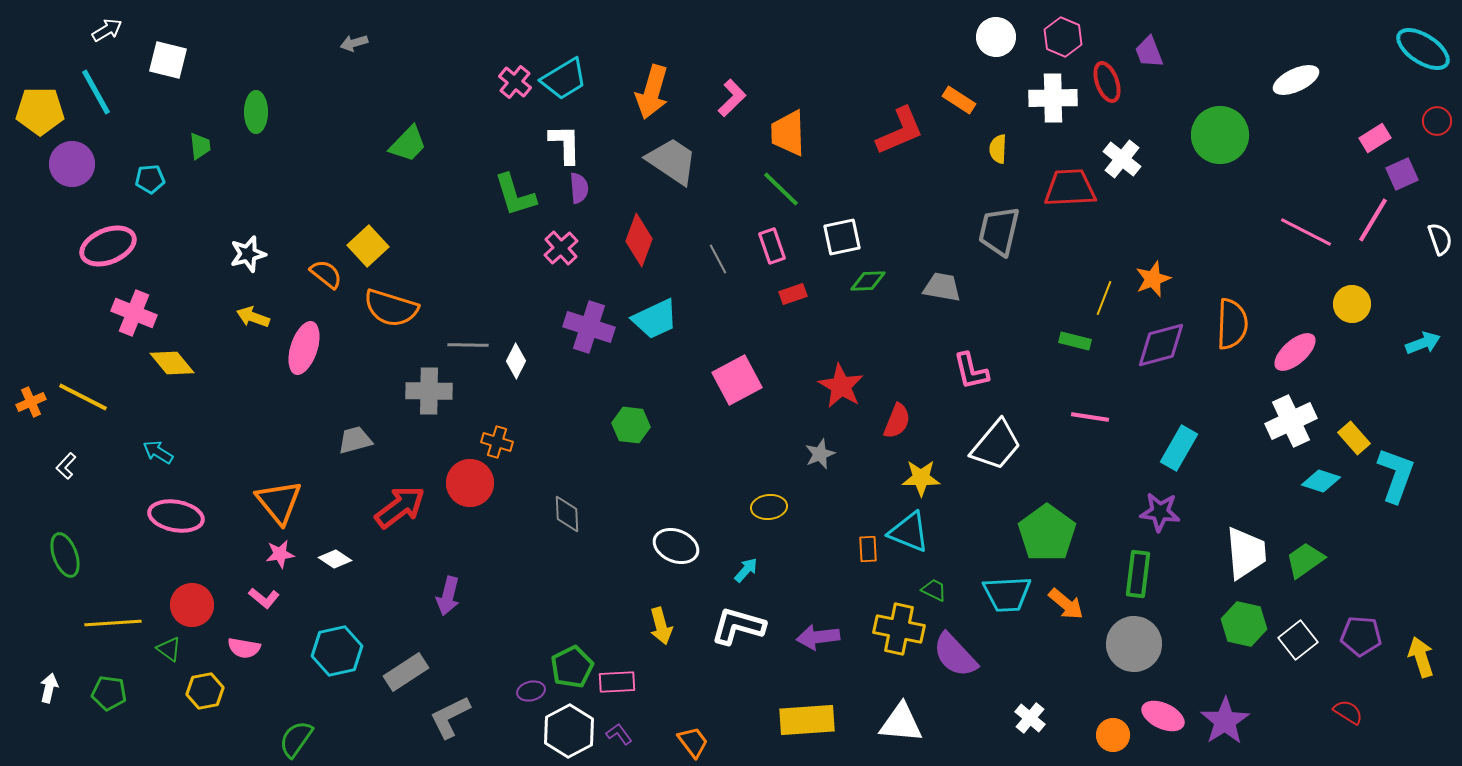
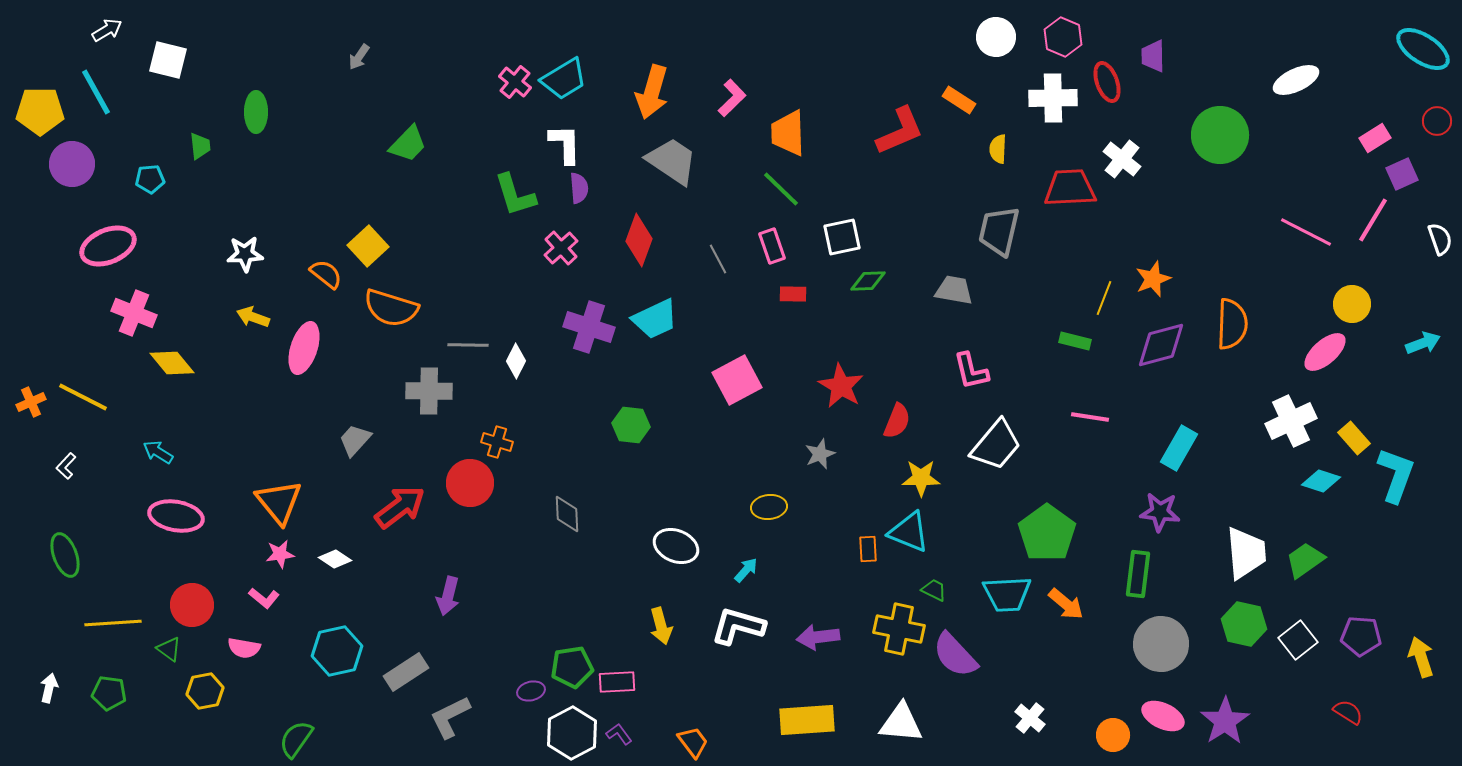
gray arrow at (354, 43): moved 5 px right, 14 px down; rotated 40 degrees counterclockwise
purple trapezoid at (1149, 52): moved 4 px right, 4 px down; rotated 20 degrees clockwise
white star at (248, 254): moved 3 px left; rotated 12 degrees clockwise
gray trapezoid at (942, 287): moved 12 px right, 3 px down
red rectangle at (793, 294): rotated 20 degrees clockwise
pink ellipse at (1295, 352): moved 30 px right
gray trapezoid at (355, 440): rotated 33 degrees counterclockwise
gray circle at (1134, 644): moved 27 px right
green pentagon at (572, 667): rotated 18 degrees clockwise
white hexagon at (569, 731): moved 3 px right, 2 px down
